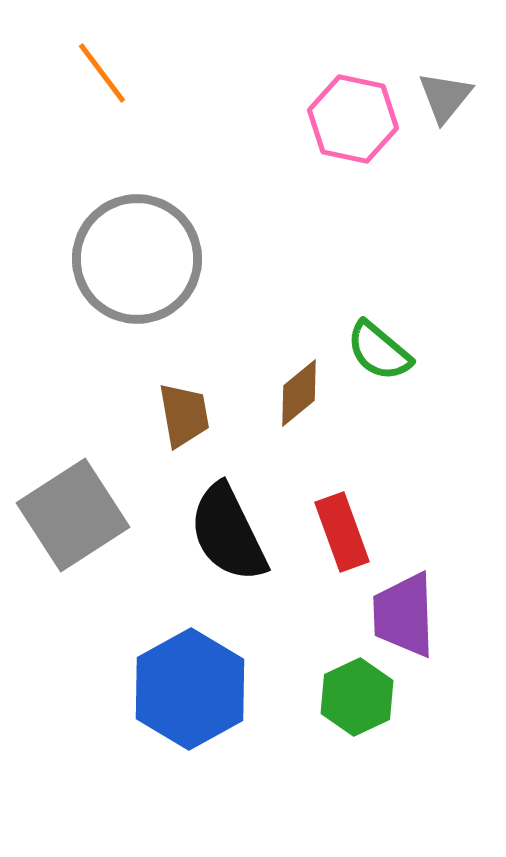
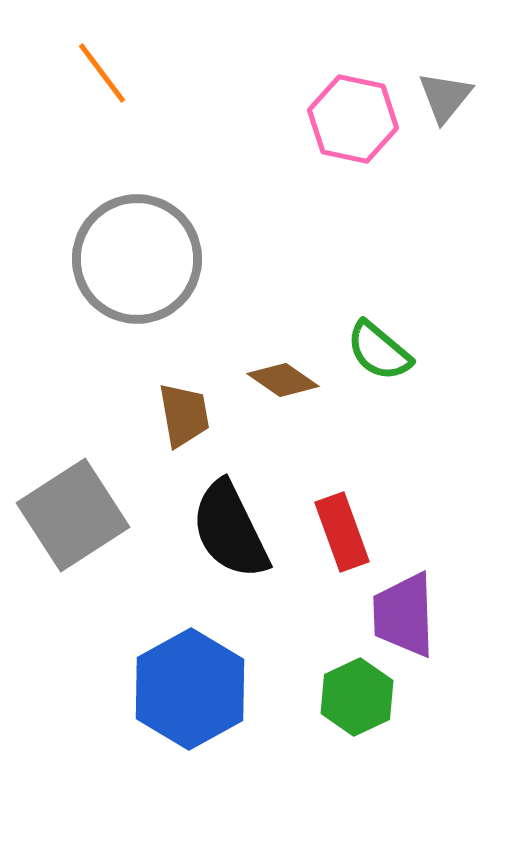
brown diamond: moved 16 px left, 13 px up; rotated 74 degrees clockwise
black semicircle: moved 2 px right, 3 px up
